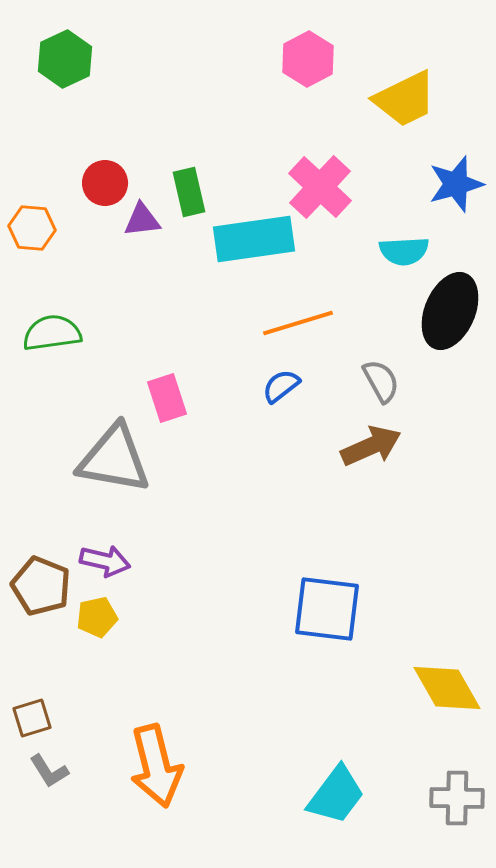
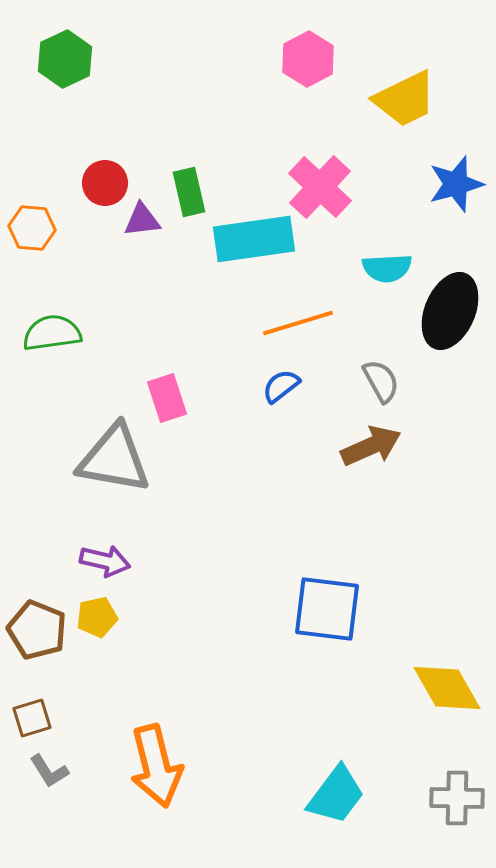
cyan semicircle: moved 17 px left, 17 px down
brown pentagon: moved 4 px left, 44 px down
